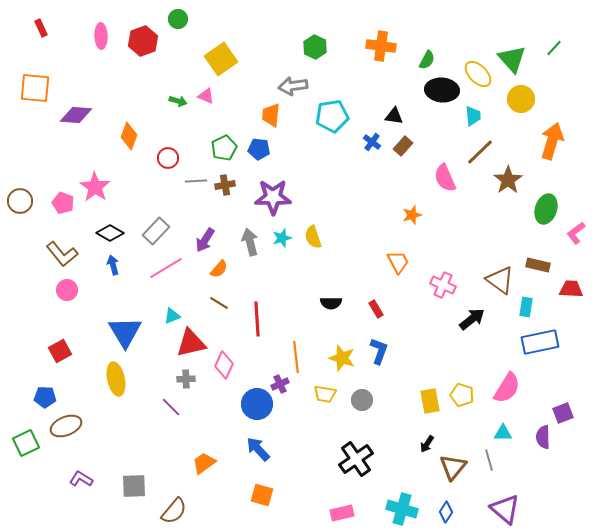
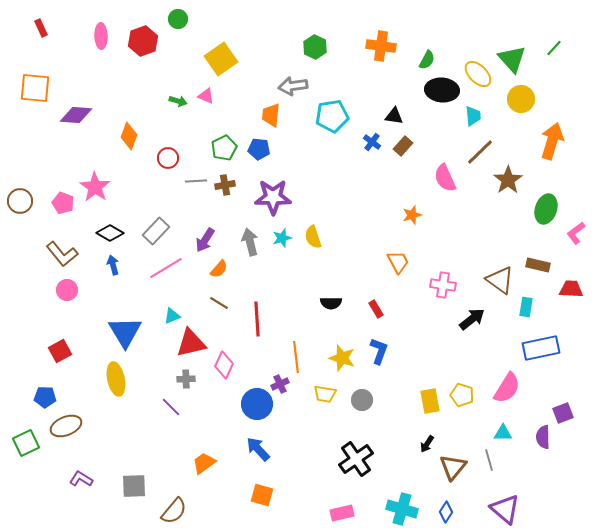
pink cross at (443, 285): rotated 15 degrees counterclockwise
blue rectangle at (540, 342): moved 1 px right, 6 px down
